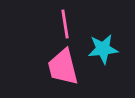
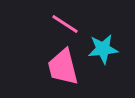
pink line: rotated 48 degrees counterclockwise
